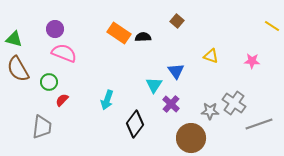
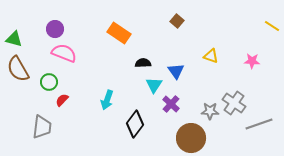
black semicircle: moved 26 px down
